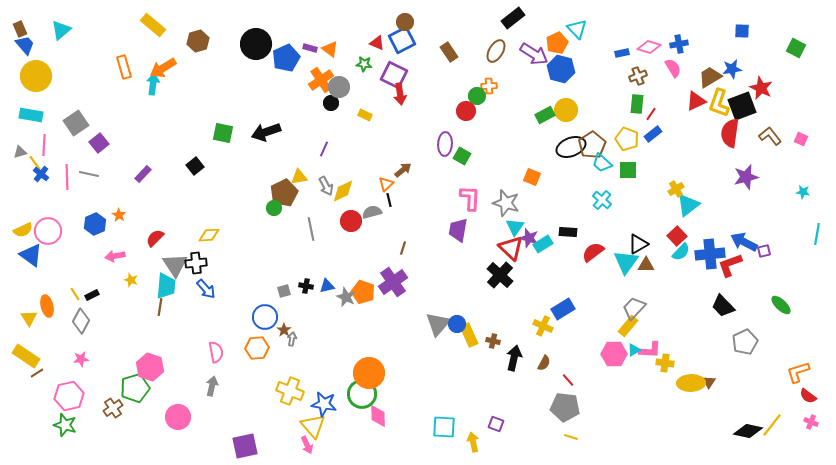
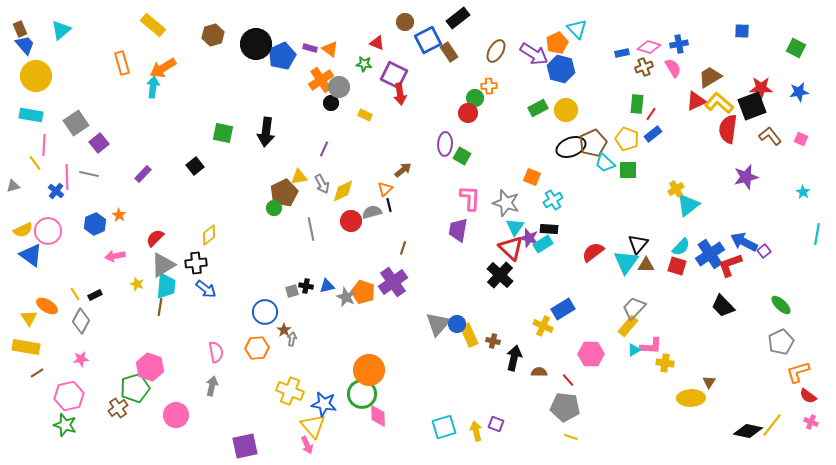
black rectangle at (513, 18): moved 55 px left
blue square at (402, 40): moved 26 px right
brown hexagon at (198, 41): moved 15 px right, 6 px up
blue pentagon at (286, 58): moved 4 px left, 2 px up
orange rectangle at (124, 67): moved 2 px left, 4 px up
blue star at (732, 69): moved 67 px right, 23 px down
brown cross at (638, 76): moved 6 px right, 9 px up
cyan arrow at (153, 84): moved 3 px down
red star at (761, 88): rotated 25 degrees counterclockwise
green circle at (477, 96): moved 2 px left, 2 px down
yellow L-shape at (719, 103): rotated 112 degrees clockwise
black square at (742, 106): moved 10 px right
red circle at (466, 111): moved 2 px right, 2 px down
green rectangle at (545, 115): moved 7 px left, 7 px up
black arrow at (266, 132): rotated 64 degrees counterclockwise
red semicircle at (730, 133): moved 2 px left, 4 px up
brown pentagon at (592, 145): moved 1 px right, 2 px up; rotated 8 degrees clockwise
gray triangle at (20, 152): moved 7 px left, 34 px down
cyan trapezoid at (602, 163): moved 3 px right
blue cross at (41, 174): moved 15 px right, 17 px down
orange triangle at (386, 184): moved 1 px left, 5 px down
gray arrow at (326, 186): moved 4 px left, 2 px up
cyan star at (803, 192): rotated 24 degrees clockwise
black line at (389, 200): moved 5 px down
cyan cross at (602, 200): moved 49 px left; rotated 18 degrees clockwise
black rectangle at (568, 232): moved 19 px left, 3 px up
yellow diamond at (209, 235): rotated 35 degrees counterclockwise
red square at (677, 236): moved 30 px down; rotated 30 degrees counterclockwise
black triangle at (638, 244): rotated 20 degrees counterclockwise
purple square at (764, 251): rotated 24 degrees counterclockwise
cyan semicircle at (681, 252): moved 5 px up
blue cross at (710, 254): rotated 28 degrees counterclockwise
gray triangle at (175, 265): moved 12 px left; rotated 32 degrees clockwise
yellow star at (131, 280): moved 6 px right, 4 px down
blue arrow at (206, 289): rotated 10 degrees counterclockwise
gray square at (284, 291): moved 8 px right
black rectangle at (92, 295): moved 3 px right
orange ellipse at (47, 306): rotated 45 degrees counterclockwise
blue circle at (265, 317): moved 5 px up
gray pentagon at (745, 342): moved 36 px right
pink L-shape at (650, 350): moved 1 px right, 4 px up
pink hexagon at (614, 354): moved 23 px left
yellow rectangle at (26, 356): moved 9 px up; rotated 24 degrees counterclockwise
brown semicircle at (544, 363): moved 5 px left, 9 px down; rotated 119 degrees counterclockwise
orange circle at (369, 373): moved 3 px up
yellow ellipse at (691, 383): moved 15 px down
brown cross at (113, 408): moved 5 px right
pink circle at (178, 417): moved 2 px left, 2 px up
cyan square at (444, 427): rotated 20 degrees counterclockwise
yellow arrow at (473, 442): moved 3 px right, 11 px up
